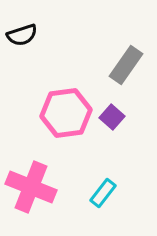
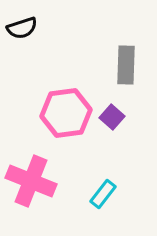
black semicircle: moved 7 px up
gray rectangle: rotated 33 degrees counterclockwise
pink cross: moved 6 px up
cyan rectangle: moved 1 px down
